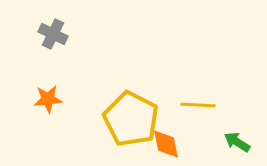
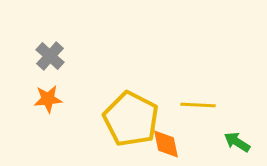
gray cross: moved 3 px left, 22 px down; rotated 16 degrees clockwise
